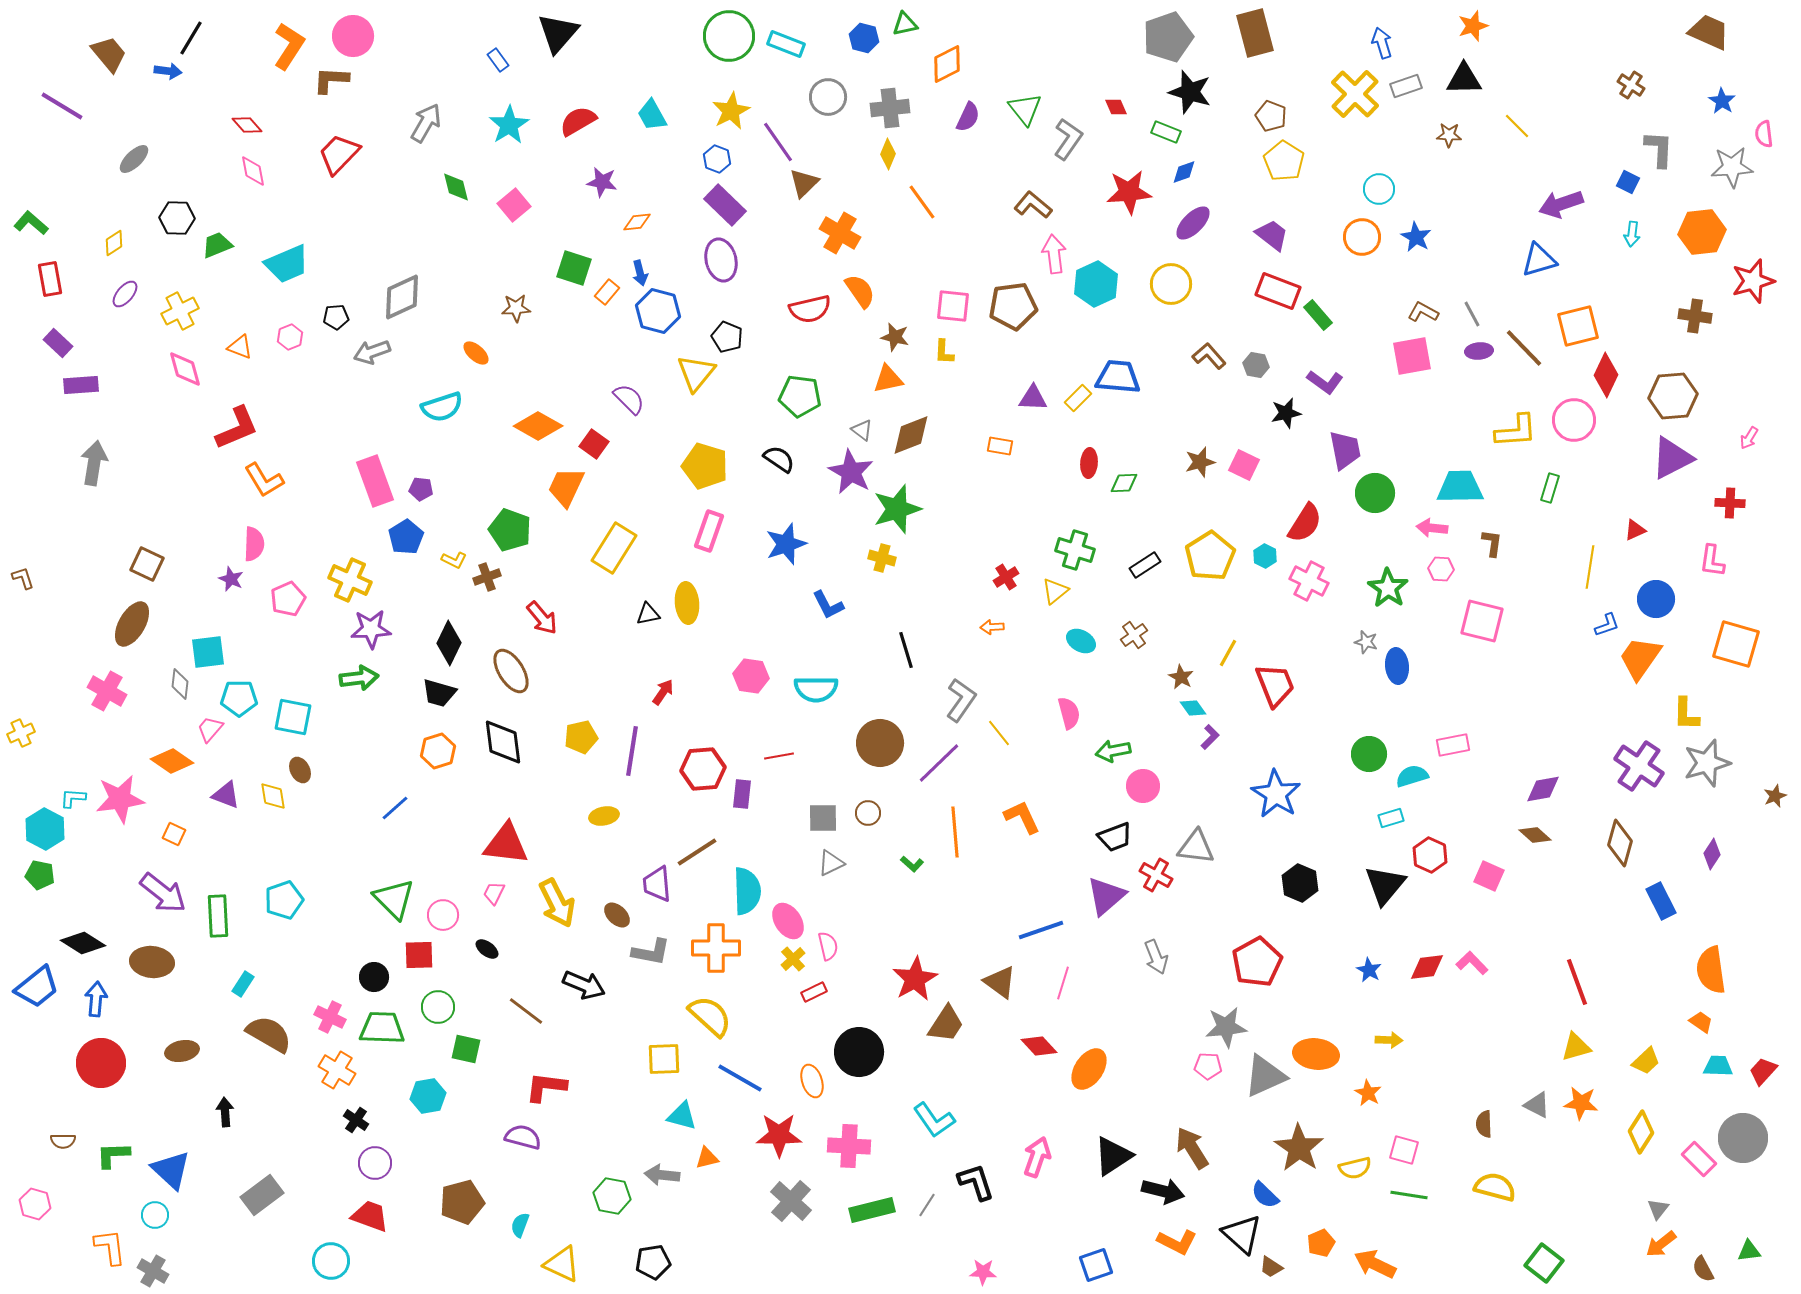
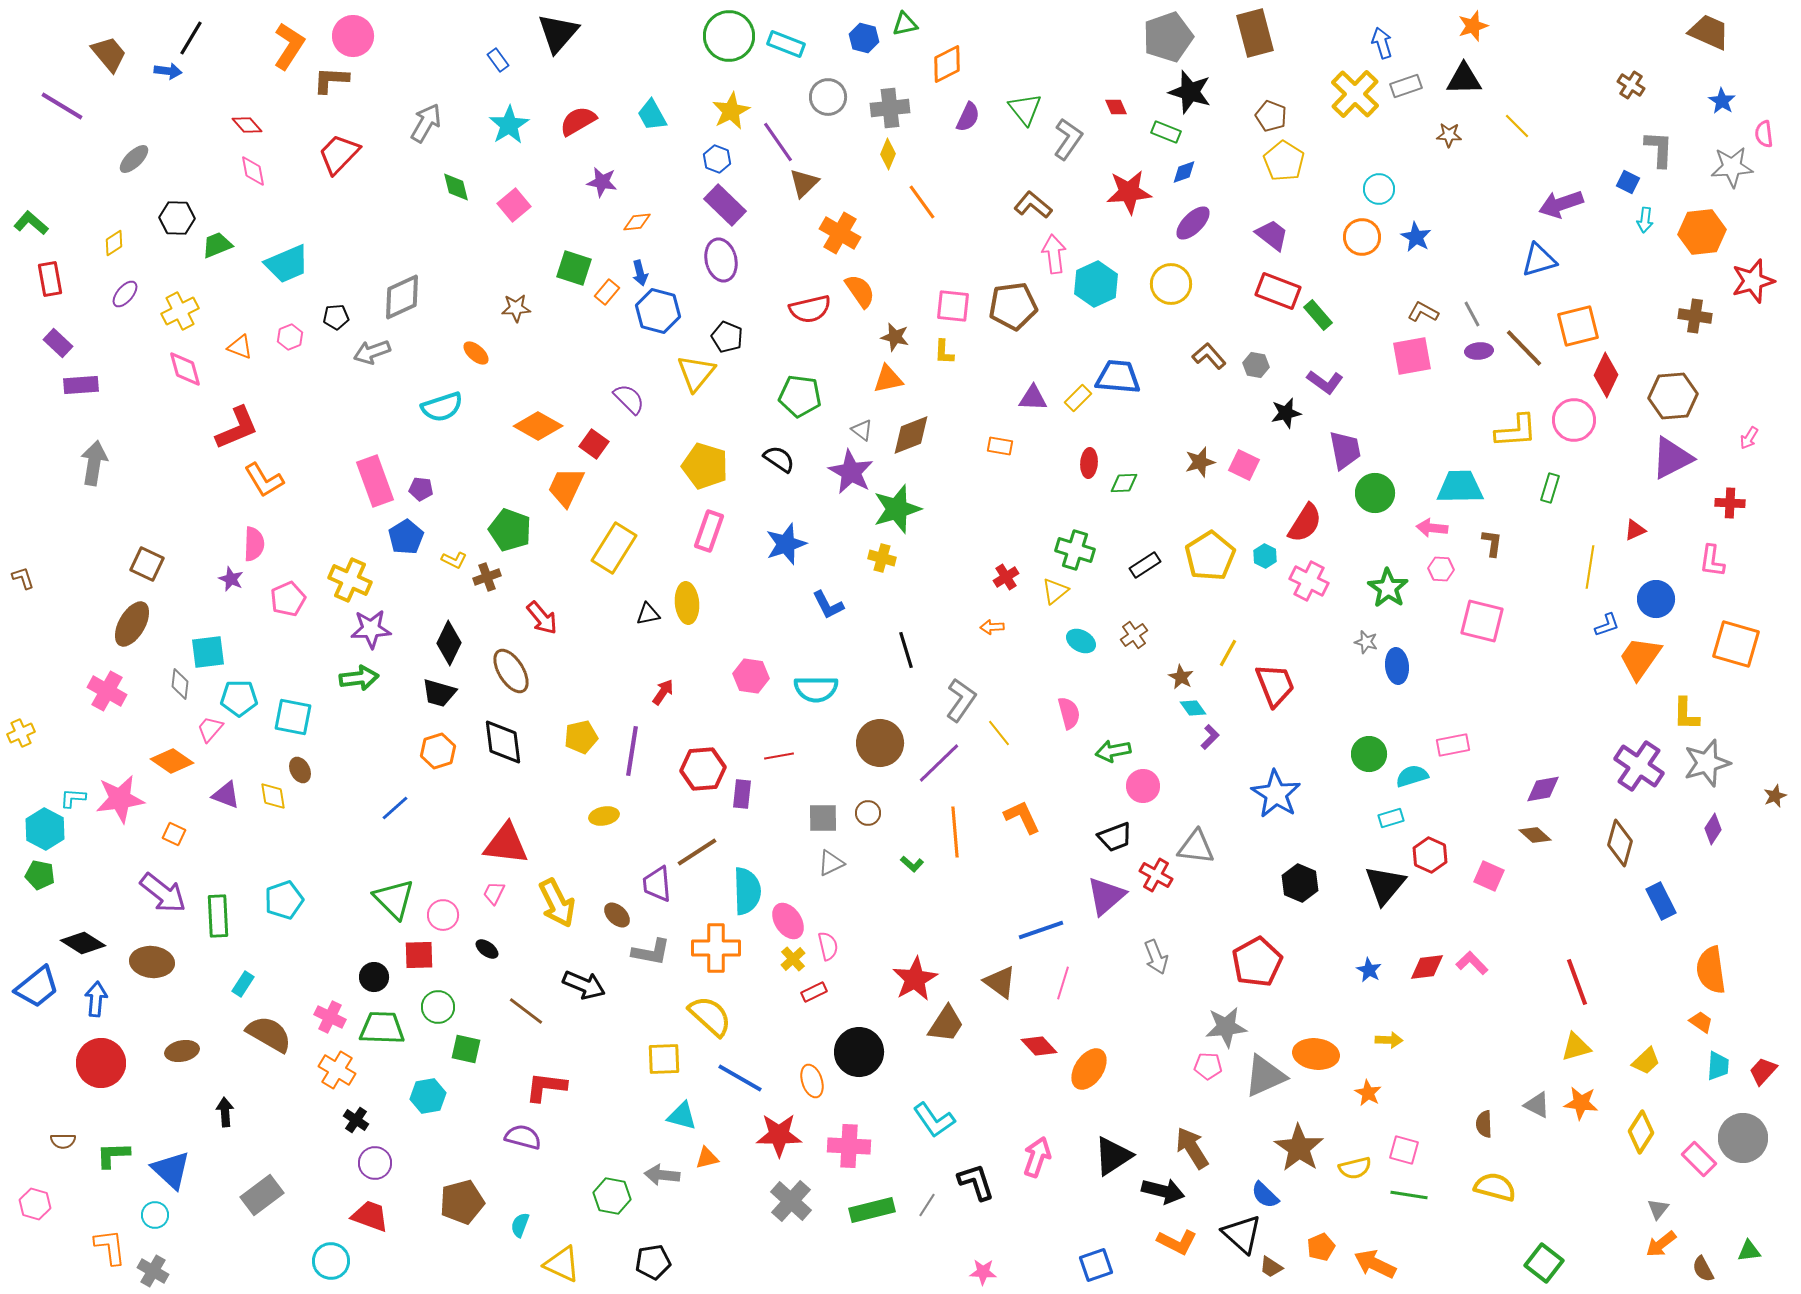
cyan arrow at (1632, 234): moved 13 px right, 14 px up
purple diamond at (1712, 854): moved 1 px right, 25 px up
cyan trapezoid at (1718, 1066): rotated 92 degrees clockwise
orange pentagon at (1321, 1243): moved 4 px down
